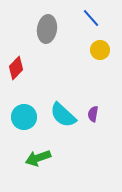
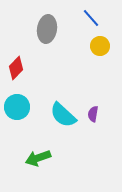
yellow circle: moved 4 px up
cyan circle: moved 7 px left, 10 px up
